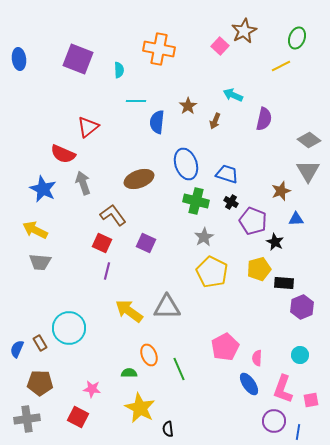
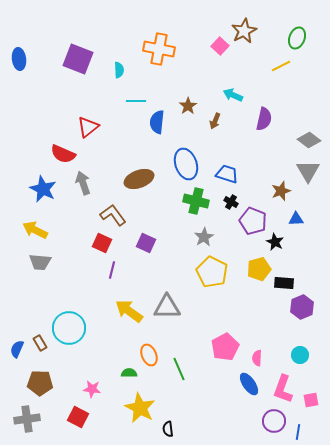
purple line at (107, 271): moved 5 px right, 1 px up
